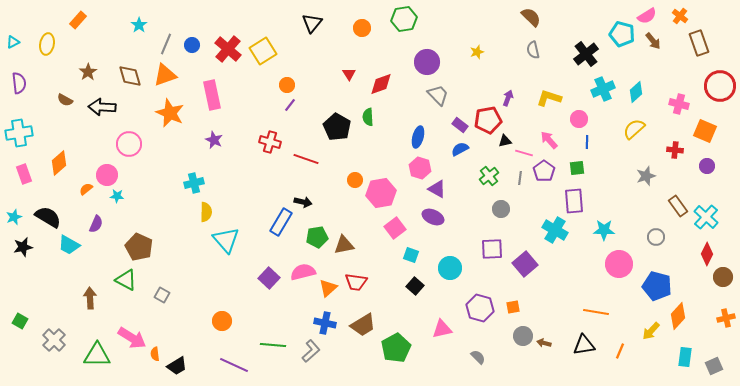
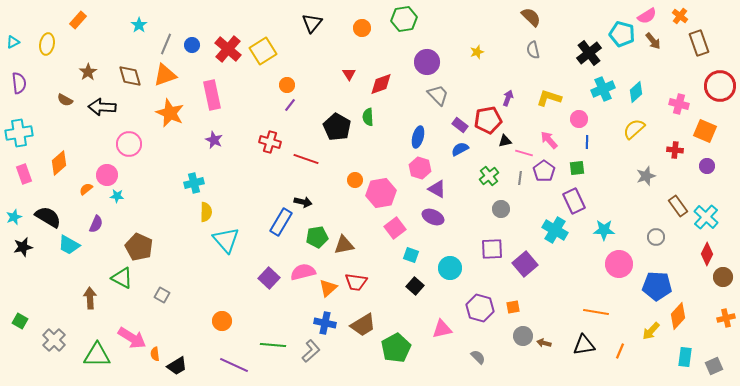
black cross at (586, 54): moved 3 px right, 1 px up
purple rectangle at (574, 201): rotated 20 degrees counterclockwise
green triangle at (126, 280): moved 4 px left, 2 px up
blue pentagon at (657, 286): rotated 12 degrees counterclockwise
